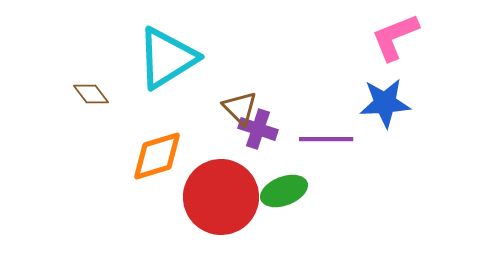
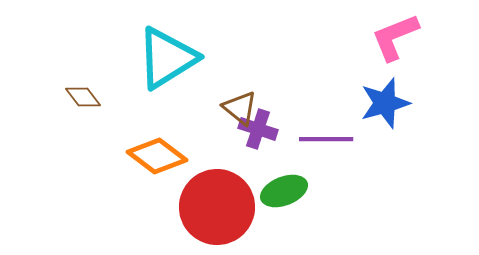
brown diamond: moved 8 px left, 3 px down
blue star: rotated 12 degrees counterclockwise
brown triangle: rotated 6 degrees counterclockwise
orange diamond: rotated 54 degrees clockwise
red circle: moved 4 px left, 10 px down
